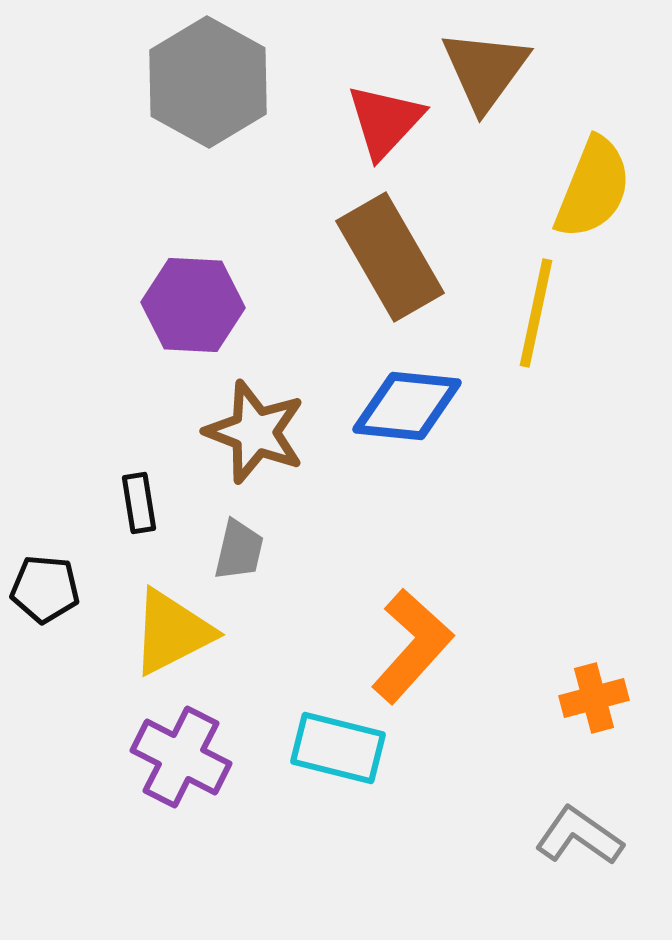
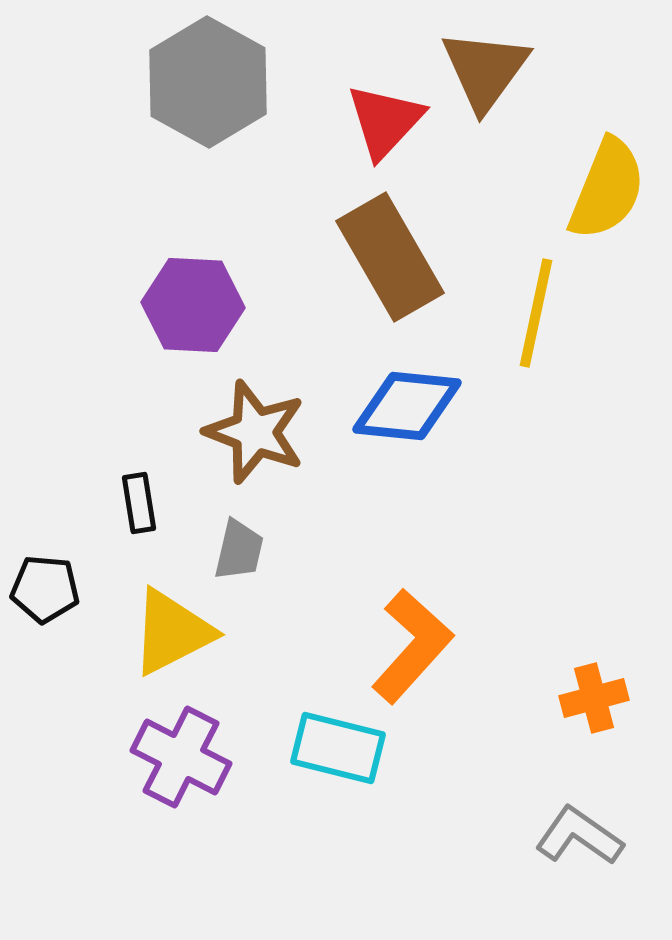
yellow semicircle: moved 14 px right, 1 px down
